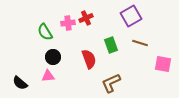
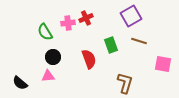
brown line: moved 1 px left, 2 px up
brown L-shape: moved 14 px right; rotated 130 degrees clockwise
